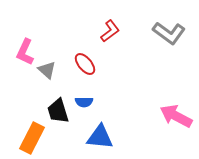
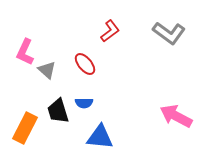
blue semicircle: moved 1 px down
orange rectangle: moved 7 px left, 10 px up
